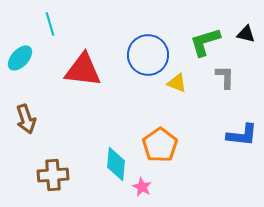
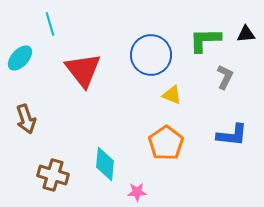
black triangle: rotated 18 degrees counterclockwise
green L-shape: moved 2 px up; rotated 16 degrees clockwise
blue circle: moved 3 px right
red triangle: rotated 45 degrees clockwise
gray L-shape: rotated 25 degrees clockwise
yellow triangle: moved 5 px left, 12 px down
blue L-shape: moved 10 px left
orange pentagon: moved 6 px right, 2 px up
cyan diamond: moved 11 px left
brown cross: rotated 20 degrees clockwise
pink star: moved 5 px left, 5 px down; rotated 30 degrees counterclockwise
